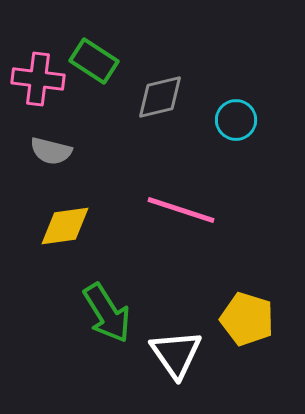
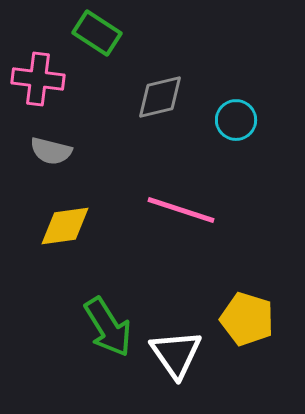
green rectangle: moved 3 px right, 28 px up
green arrow: moved 1 px right, 14 px down
